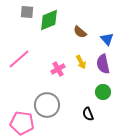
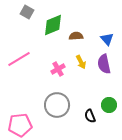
gray square: rotated 24 degrees clockwise
green diamond: moved 4 px right, 5 px down
brown semicircle: moved 4 px left, 4 px down; rotated 136 degrees clockwise
pink line: rotated 10 degrees clockwise
purple semicircle: moved 1 px right
green circle: moved 6 px right, 13 px down
gray circle: moved 10 px right
black semicircle: moved 2 px right, 2 px down
pink pentagon: moved 2 px left, 2 px down; rotated 15 degrees counterclockwise
